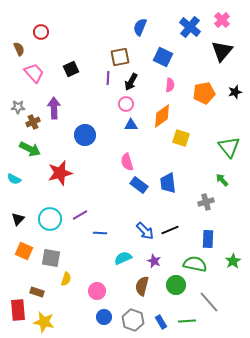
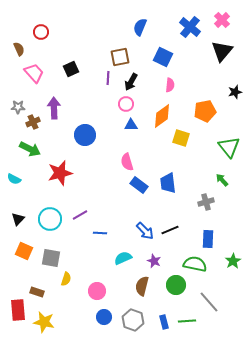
orange pentagon at (204, 93): moved 1 px right, 18 px down
blue rectangle at (161, 322): moved 3 px right; rotated 16 degrees clockwise
